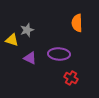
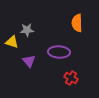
gray star: rotated 16 degrees clockwise
yellow triangle: moved 2 px down
purple ellipse: moved 2 px up
purple triangle: moved 1 px left, 3 px down; rotated 24 degrees clockwise
